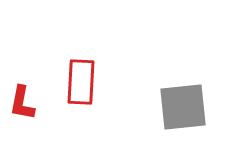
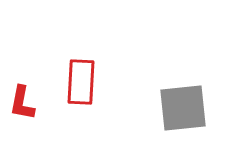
gray square: moved 1 px down
